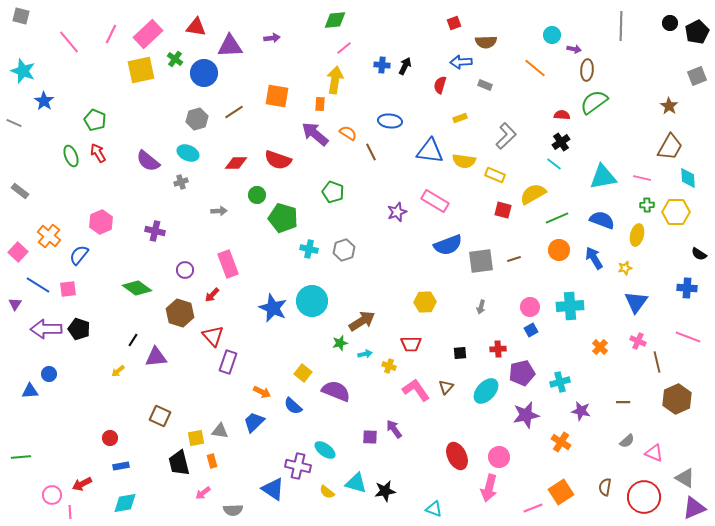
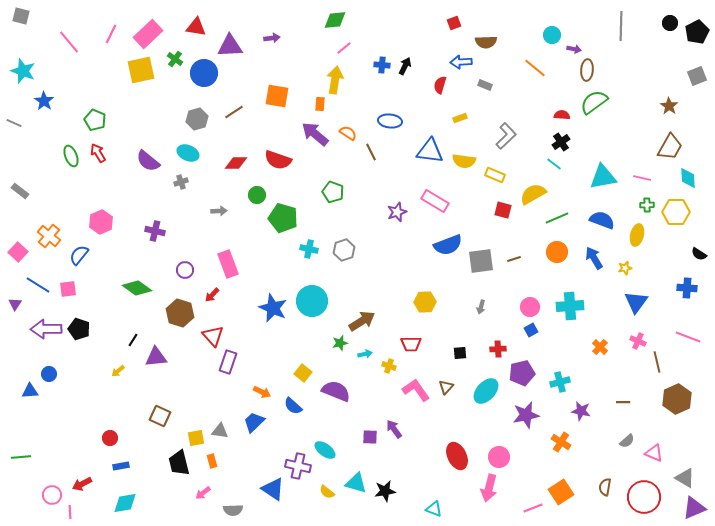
orange circle at (559, 250): moved 2 px left, 2 px down
